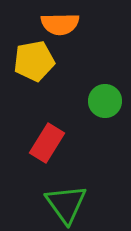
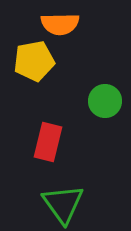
red rectangle: moved 1 px right, 1 px up; rotated 18 degrees counterclockwise
green triangle: moved 3 px left
